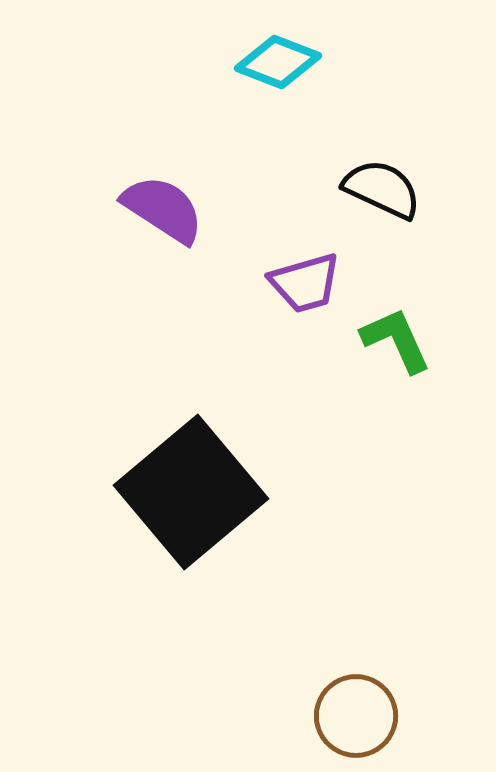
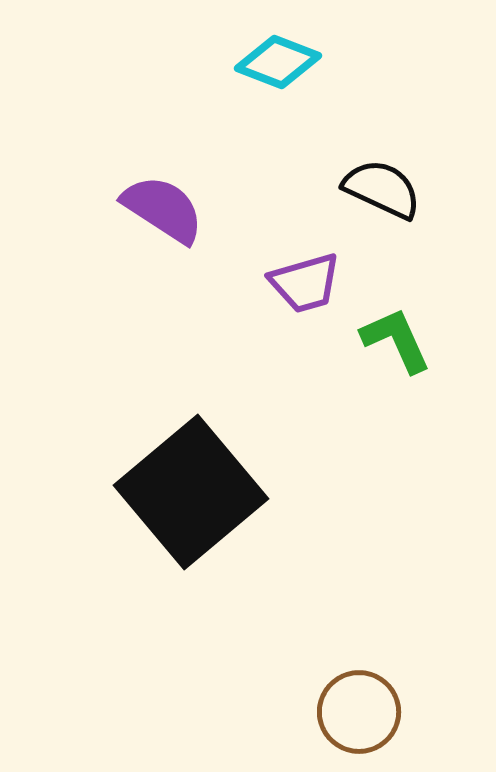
brown circle: moved 3 px right, 4 px up
